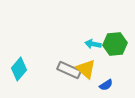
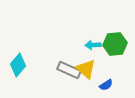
cyan arrow: moved 1 px down; rotated 14 degrees counterclockwise
cyan diamond: moved 1 px left, 4 px up
